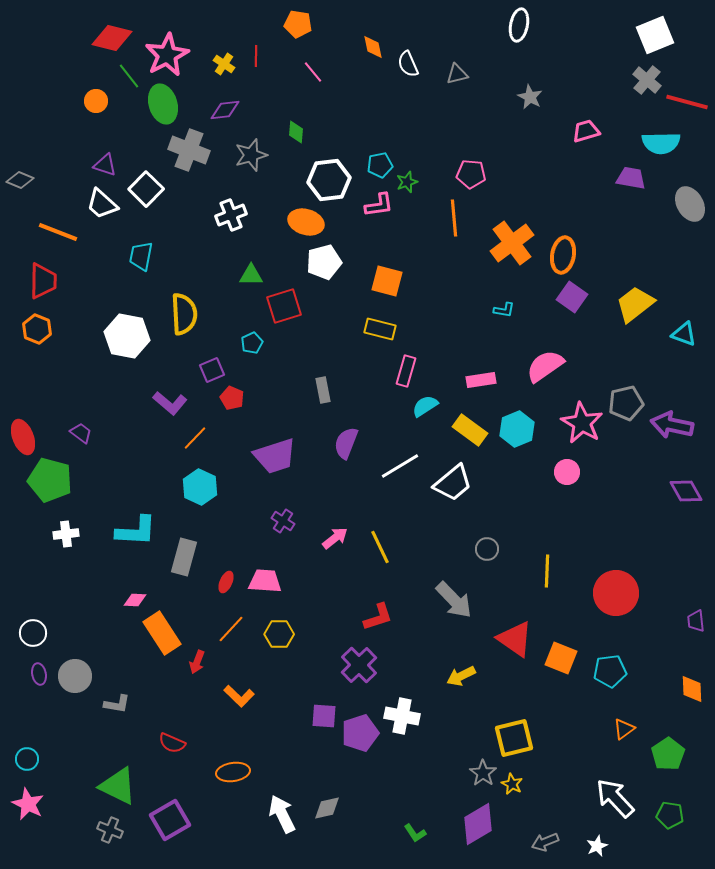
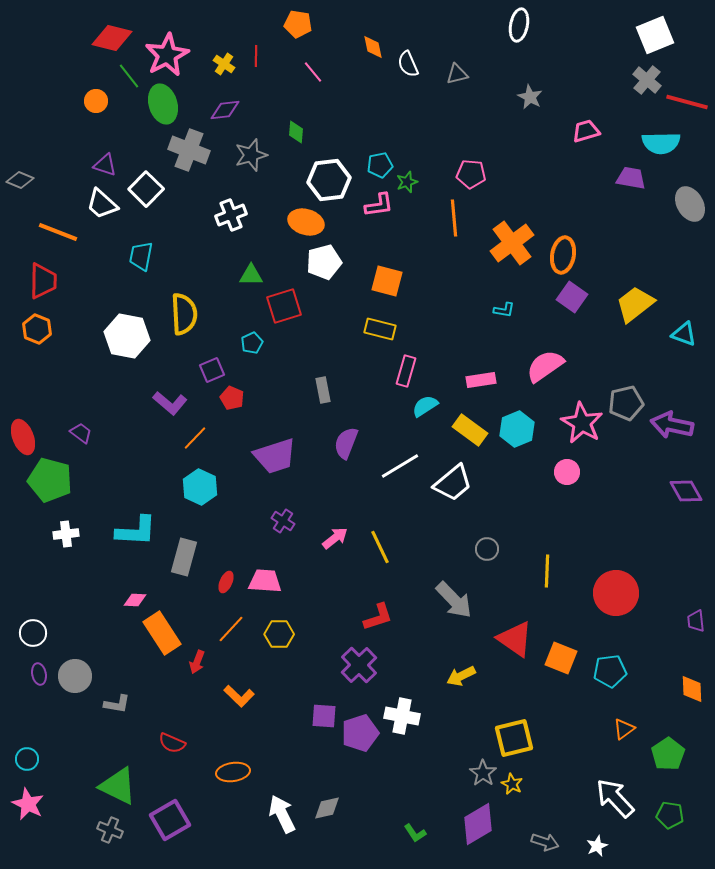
gray arrow at (545, 842): rotated 140 degrees counterclockwise
